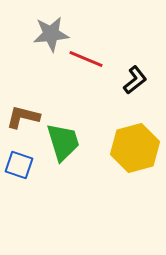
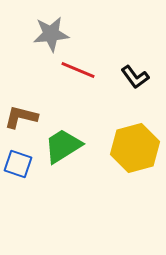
red line: moved 8 px left, 11 px down
black L-shape: moved 3 px up; rotated 92 degrees clockwise
brown L-shape: moved 2 px left
green trapezoid: moved 4 px down; rotated 105 degrees counterclockwise
blue square: moved 1 px left, 1 px up
